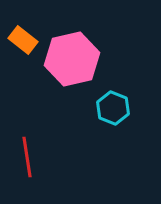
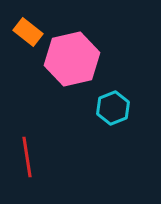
orange rectangle: moved 5 px right, 8 px up
cyan hexagon: rotated 16 degrees clockwise
